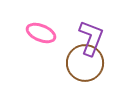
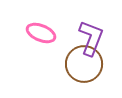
brown circle: moved 1 px left, 1 px down
